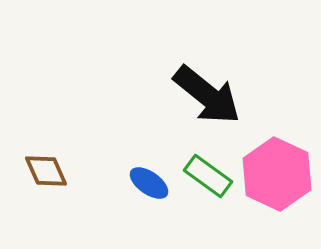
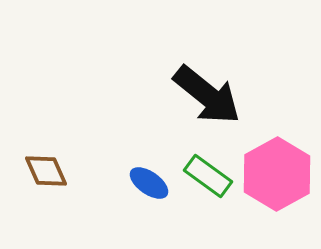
pink hexagon: rotated 6 degrees clockwise
